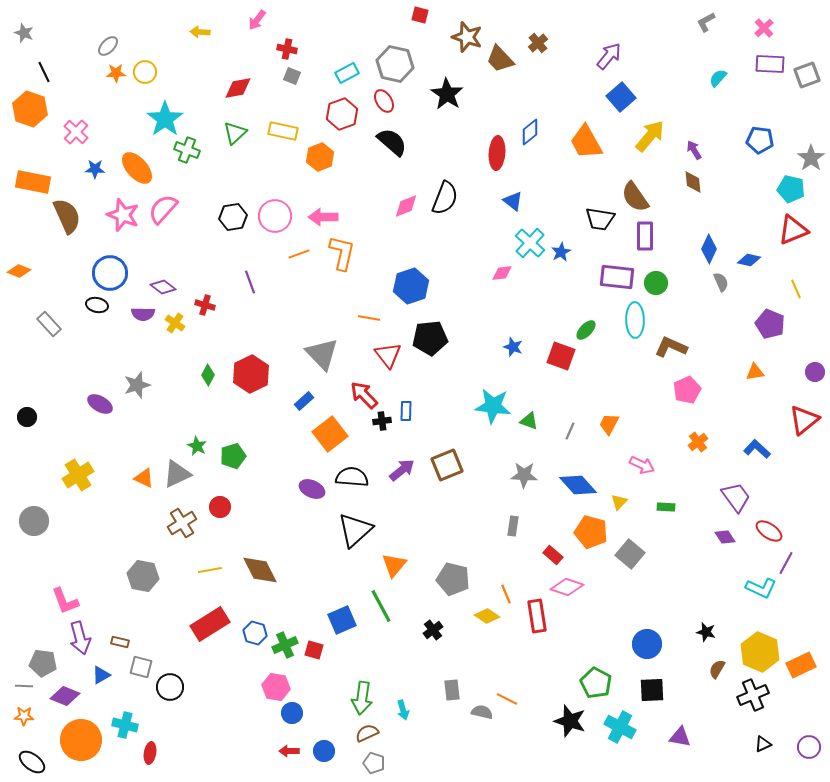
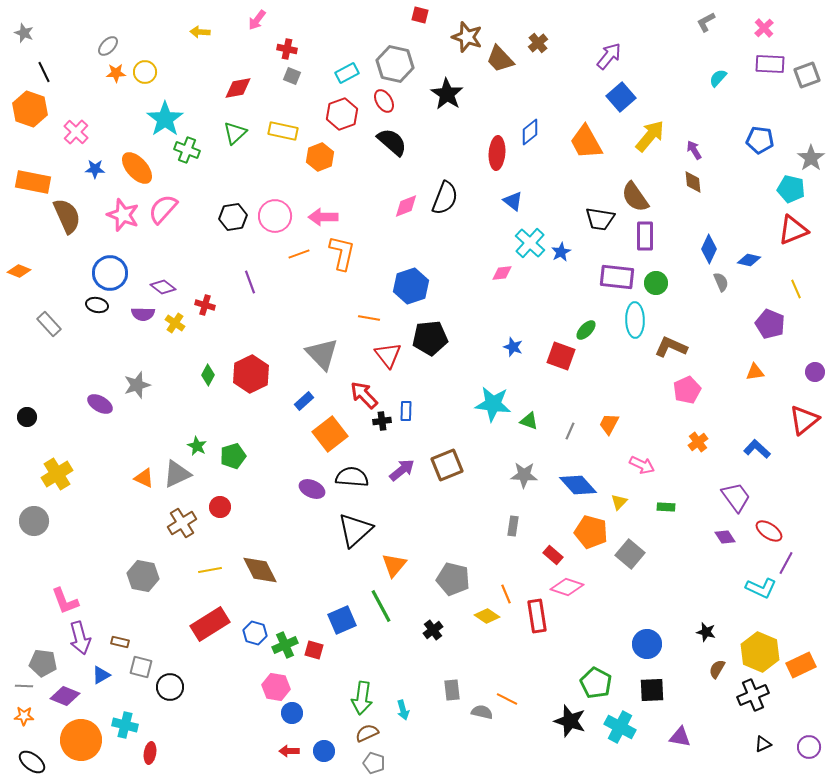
cyan star at (493, 406): moved 2 px up
yellow cross at (78, 475): moved 21 px left, 1 px up
